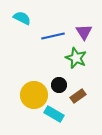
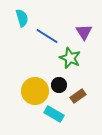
cyan semicircle: rotated 48 degrees clockwise
blue line: moved 6 px left; rotated 45 degrees clockwise
green star: moved 6 px left
yellow circle: moved 1 px right, 4 px up
